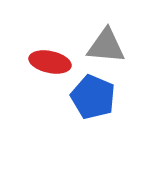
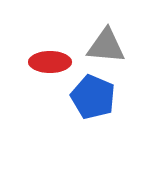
red ellipse: rotated 12 degrees counterclockwise
